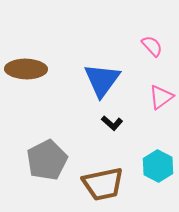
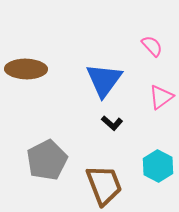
blue triangle: moved 2 px right
brown trapezoid: moved 1 px right, 1 px down; rotated 99 degrees counterclockwise
